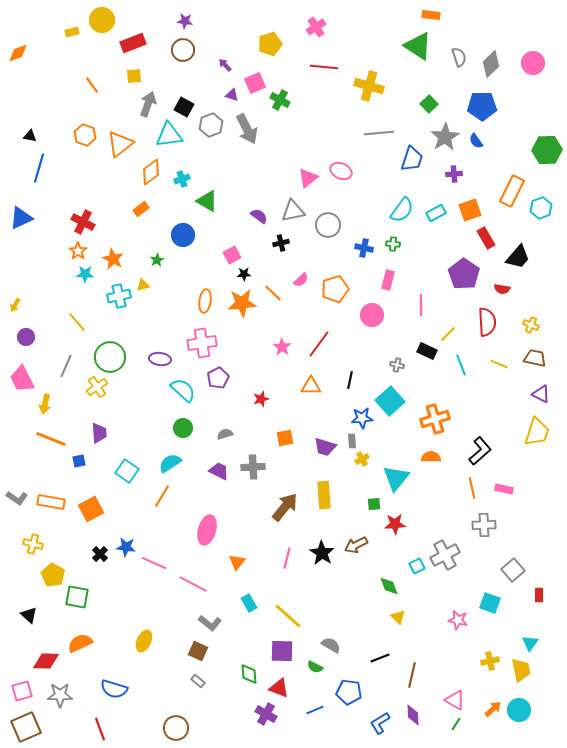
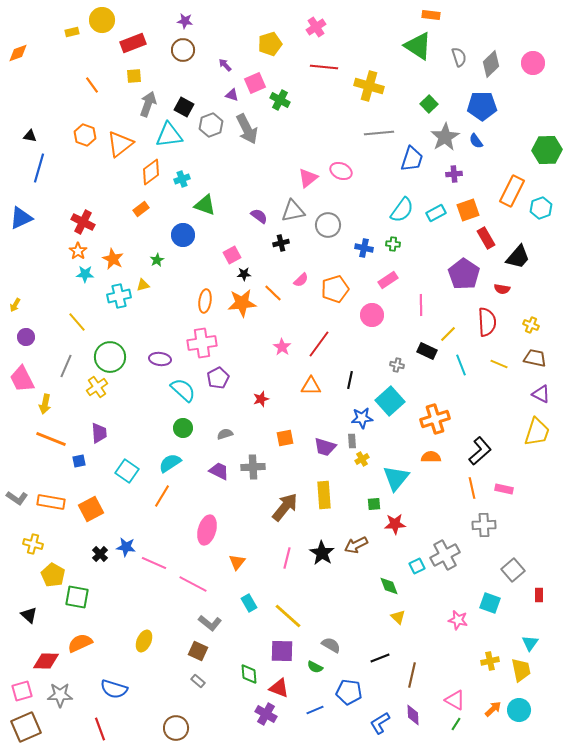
green triangle at (207, 201): moved 2 px left, 4 px down; rotated 10 degrees counterclockwise
orange square at (470, 210): moved 2 px left
pink rectangle at (388, 280): rotated 42 degrees clockwise
